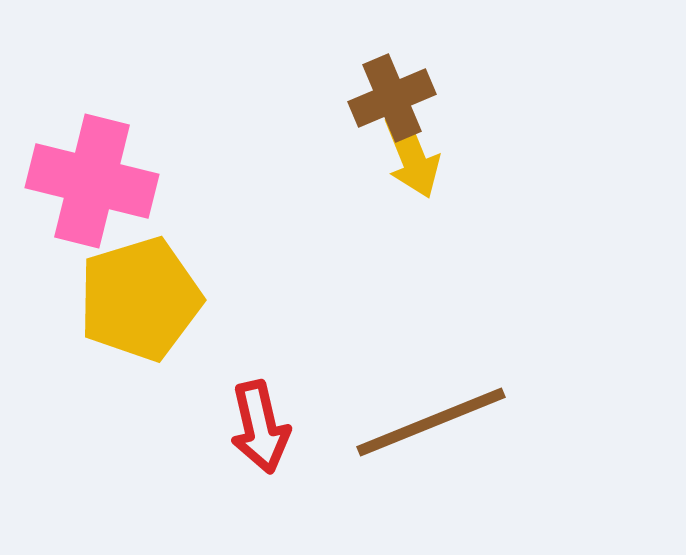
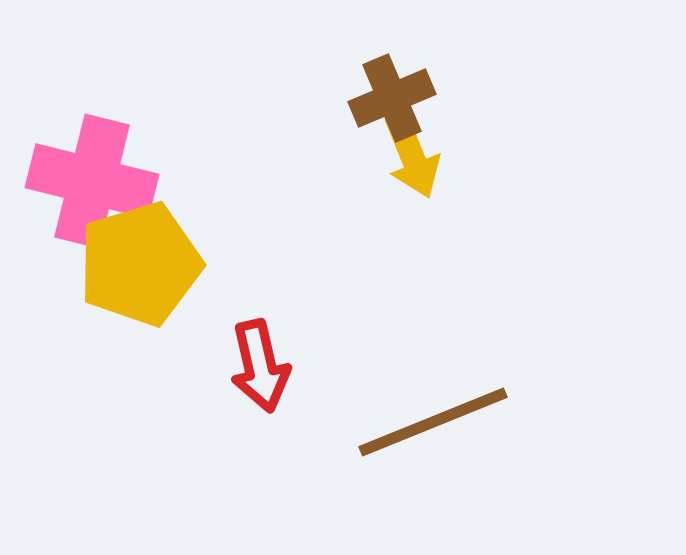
yellow pentagon: moved 35 px up
brown line: moved 2 px right
red arrow: moved 61 px up
